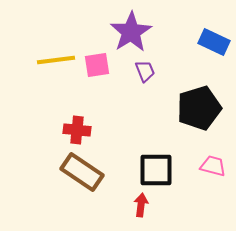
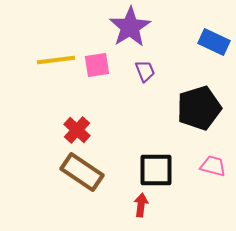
purple star: moved 1 px left, 5 px up
red cross: rotated 36 degrees clockwise
